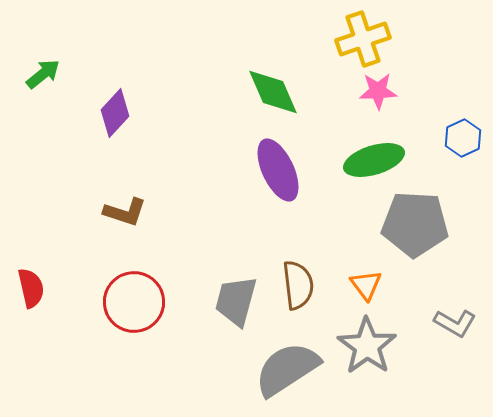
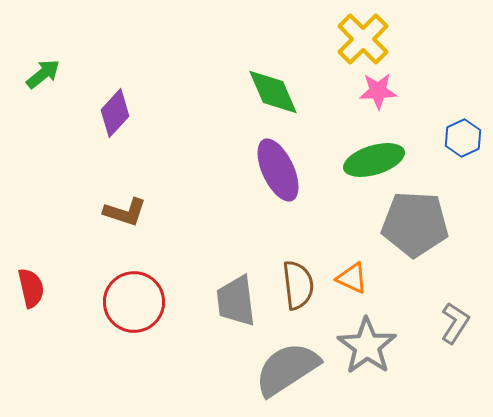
yellow cross: rotated 26 degrees counterclockwise
orange triangle: moved 14 px left, 7 px up; rotated 28 degrees counterclockwise
gray trapezoid: rotated 22 degrees counterclockwise
gray L-shape: rotated 87 degrees counterclockwise
